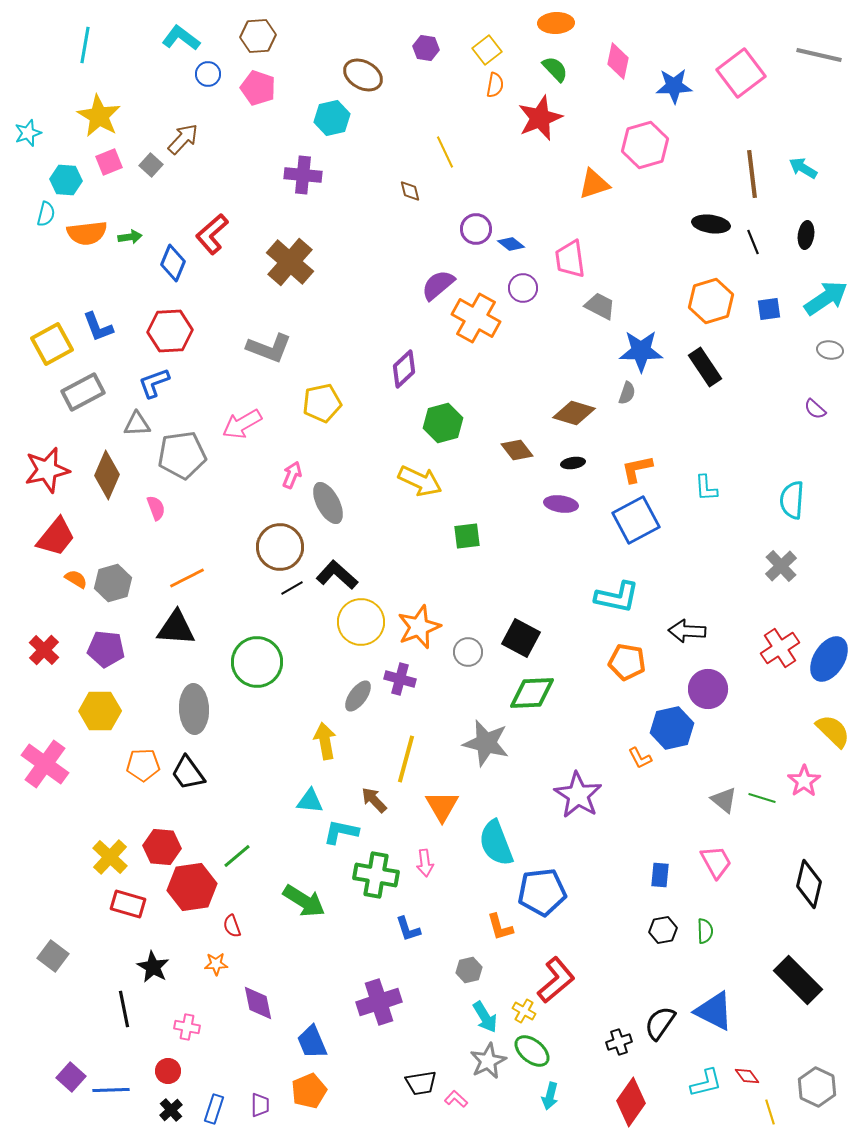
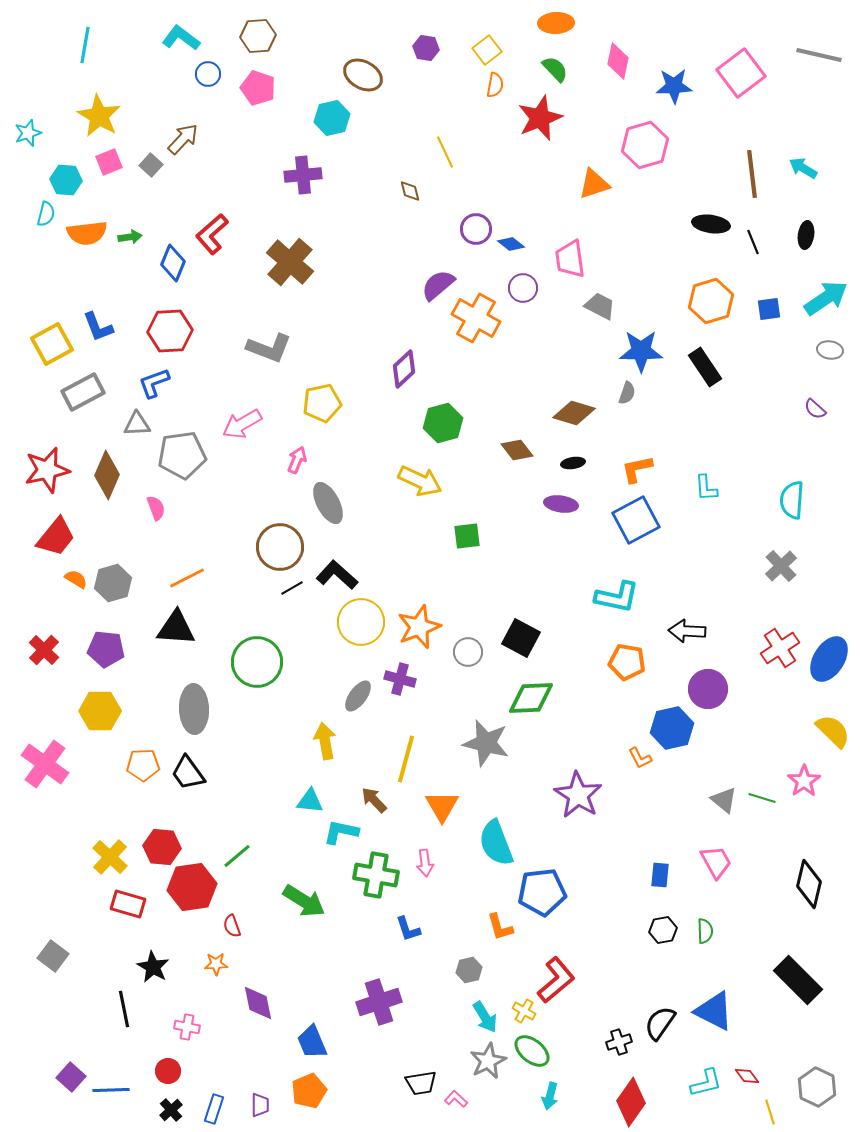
purple cross at (303, 175): rotated 12 degrees counterclockwise
pink arrow at (292, 475): moved 5 px right, 15 px up
green diamond at (532, 693): moved 1 px left, 5 px down
